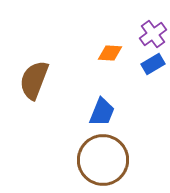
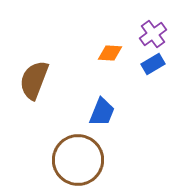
brown circle: moved 25 px left
